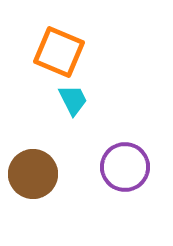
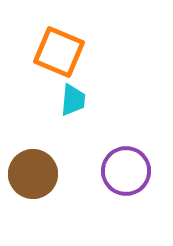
cyan trapezoid: rotated 32 degrees clockwise
purple circle: moved 1 px right, 4 px down
